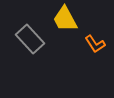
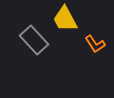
gray rectangle: moved 4 px right, 1 px down
